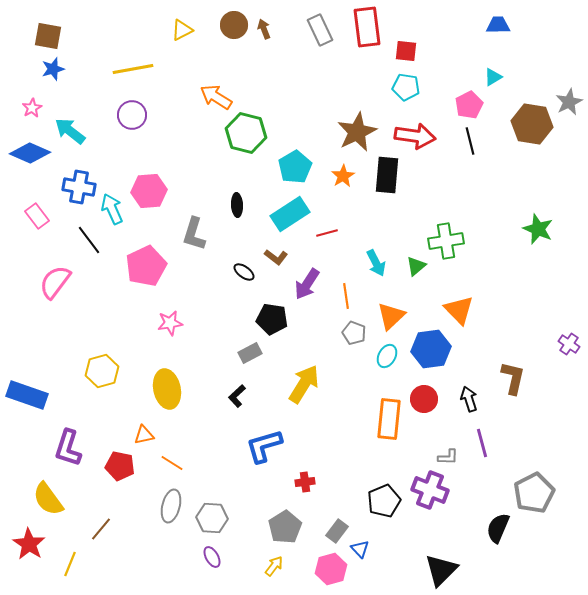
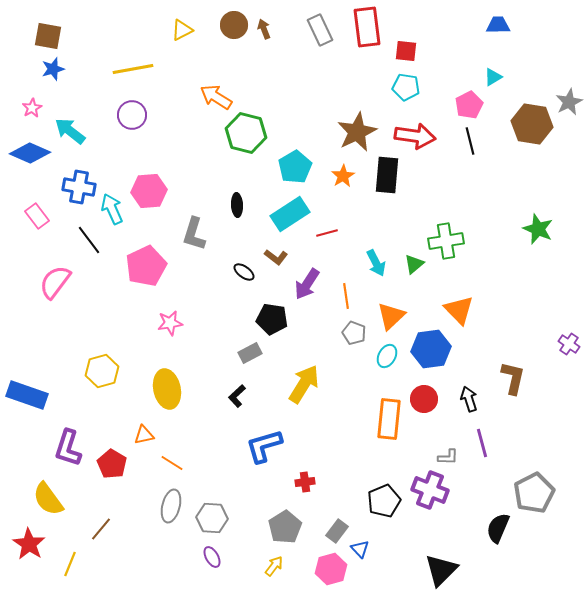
green triangle at (416, 266): moved 2 px left, 2 px up
red pentagon at (120, 466): moved 8 px left, 2 px up; rotated 20 degrees clockwise
